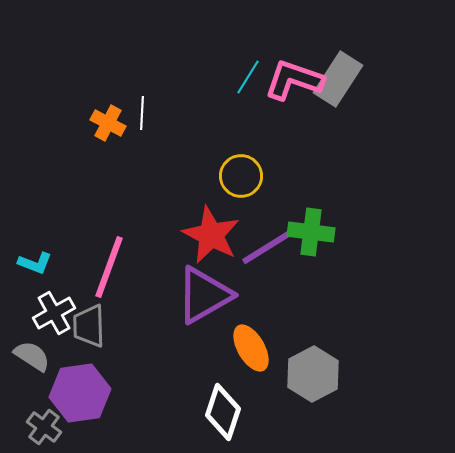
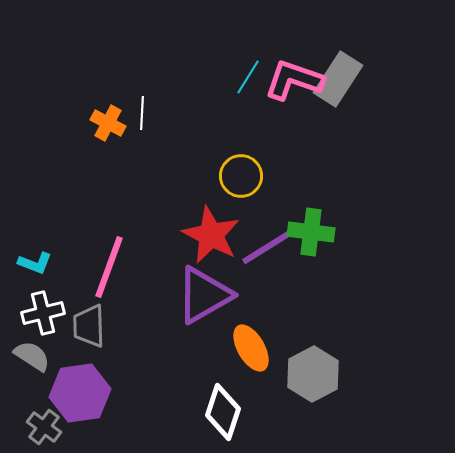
white cross: moved 11 px left; rotated 15 degrees clockwise
